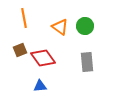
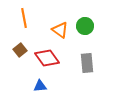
orange triangle: moved 3 px down
brown square: rotated 16 degrees counterclockwise
red diamond: moved 4 px right
gray rectangle: moved 1 px down
